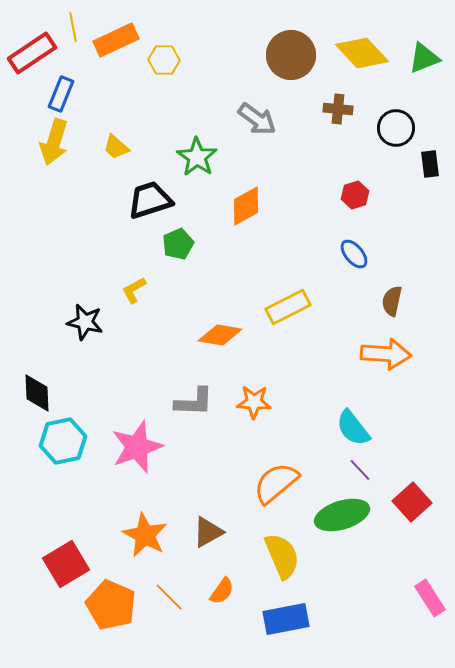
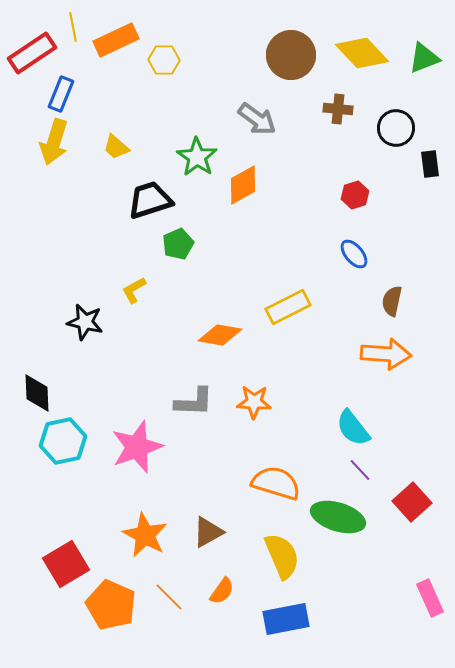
orange diamond at (246, 206): moved 3 px left, 21 px up
orange semicircle at (276, 483): rotated 57 degrees clockwise
green ellipse at (342, 515): moved 4 px left, 2 px down; rotated 34 degrees clockwise
pink rectangle at (430, 598): rotated 9 degrees clockwise
